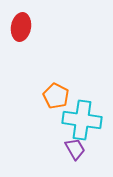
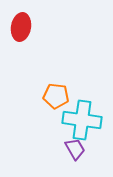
orange pentagon: rotated 20 degrees counterclockwise
